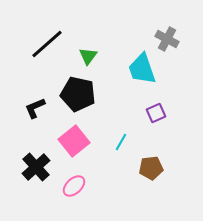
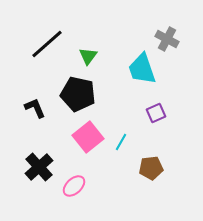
black L-shape: rotated 90 degrees clockwise
pink square: moved 14 px right, 4 px up
black cross: moved 3 px right
